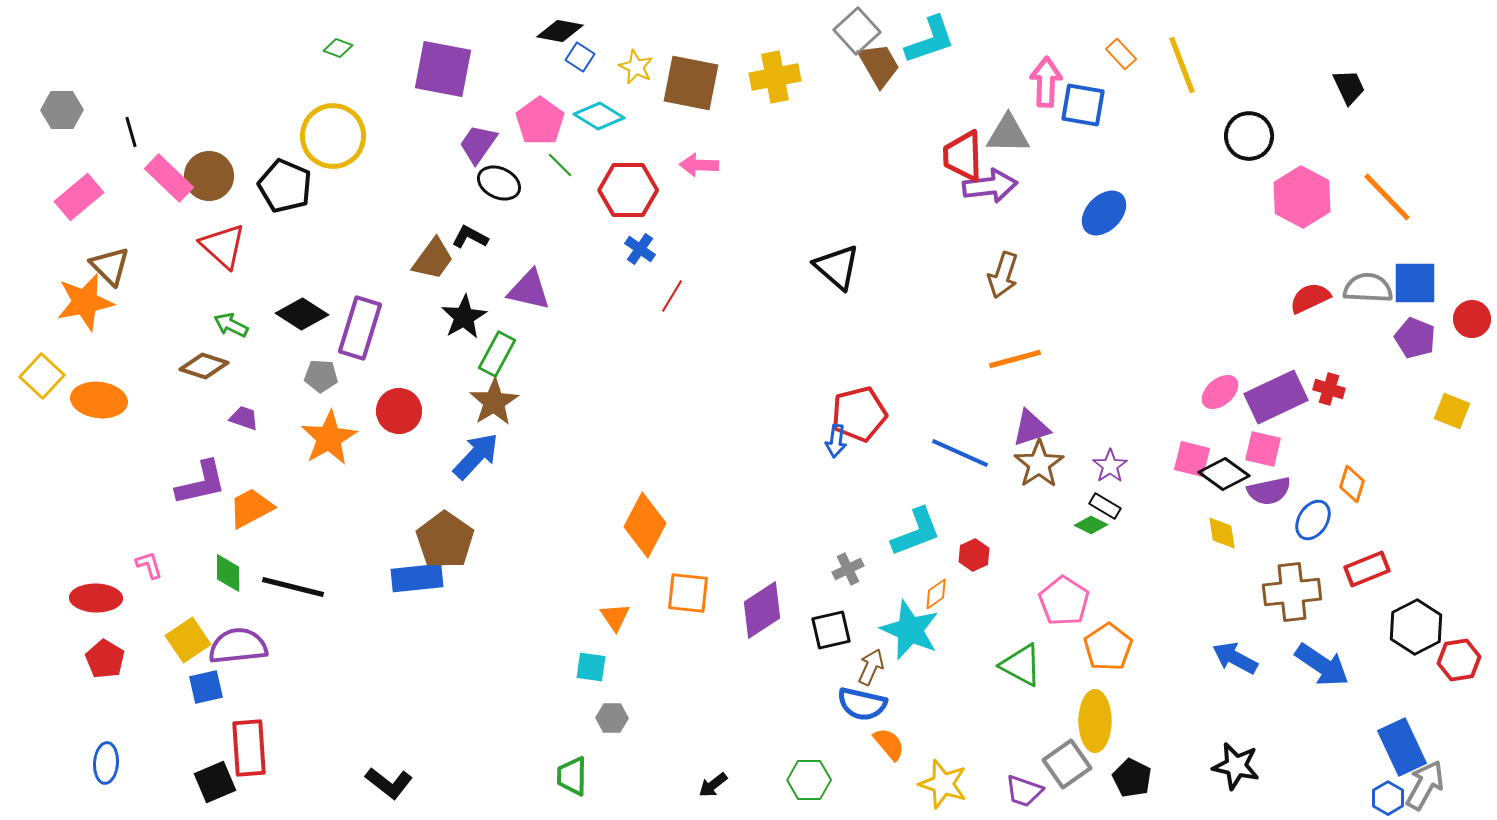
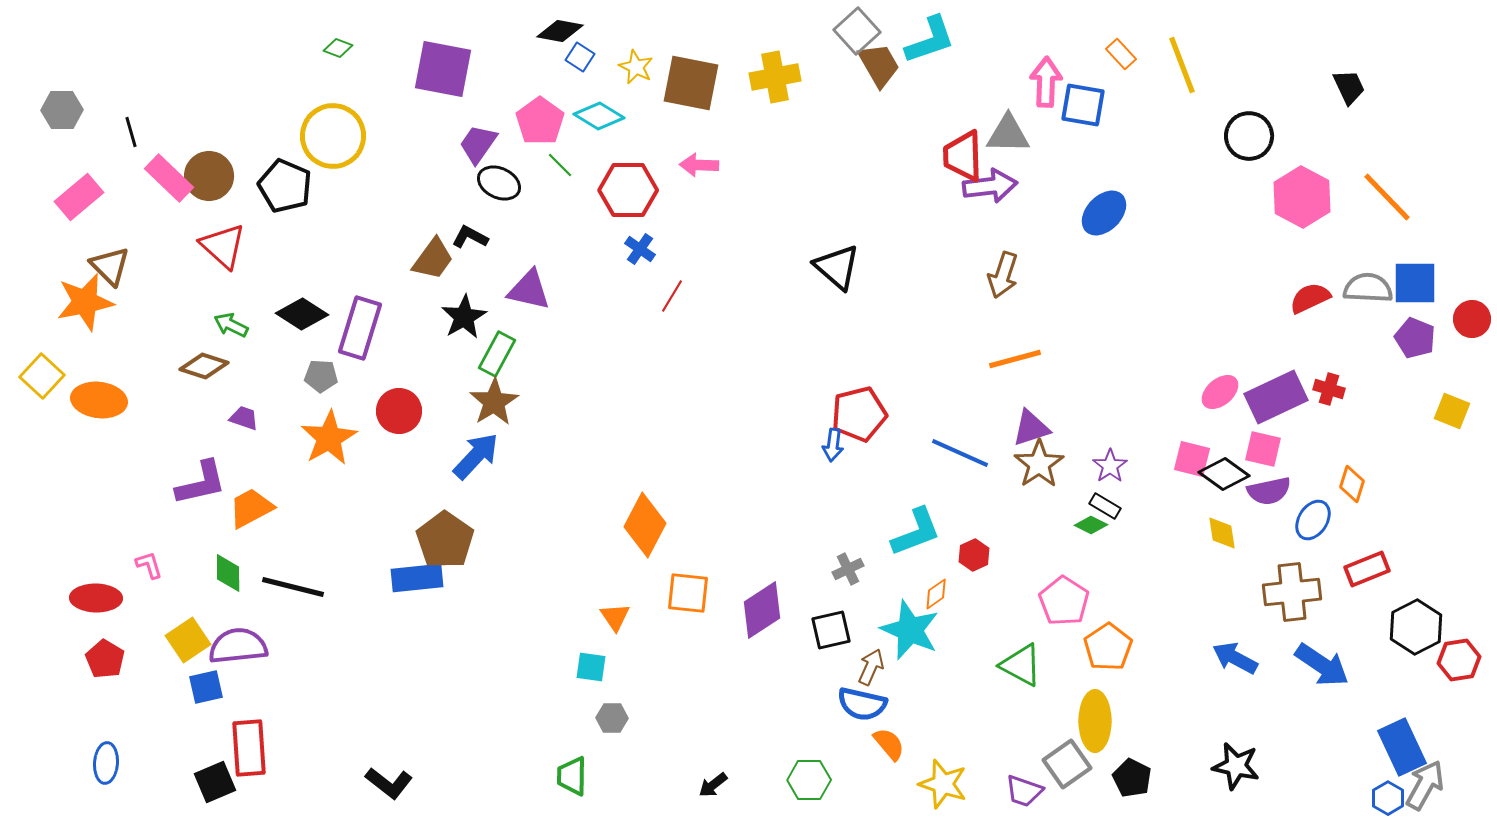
blue arrow at (836, 441): moved 3 px left, 4 px down
